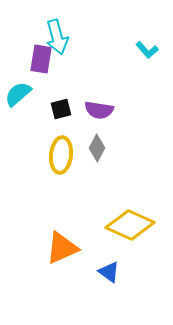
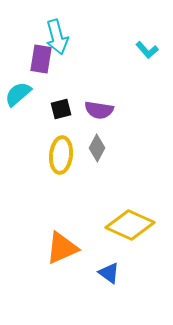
blue triangle: moved 1 px down
